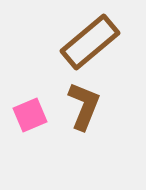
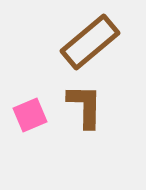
brown L-shape: moved 1 px right; rotated 21 degrees counterclockwise
